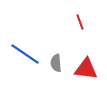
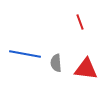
blue line: rotated 24 degrees counterclockwise
